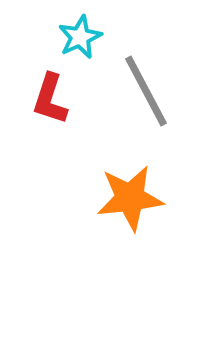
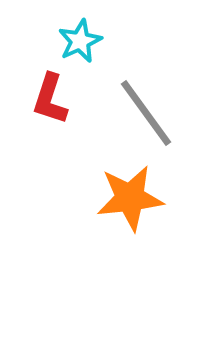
cyan star: moved 4 px down
gray line: moved 22 px down; rotated 8 degrees counterclockwise
